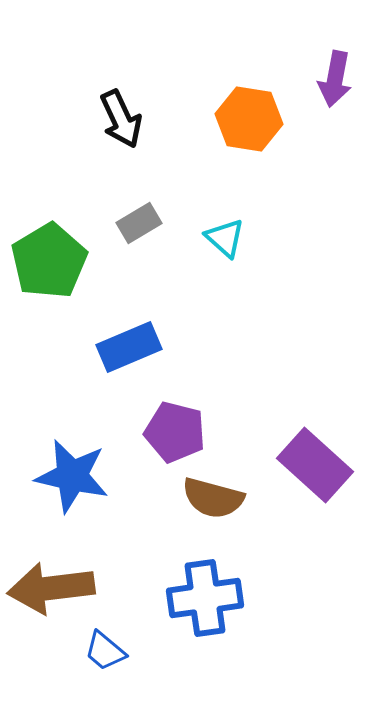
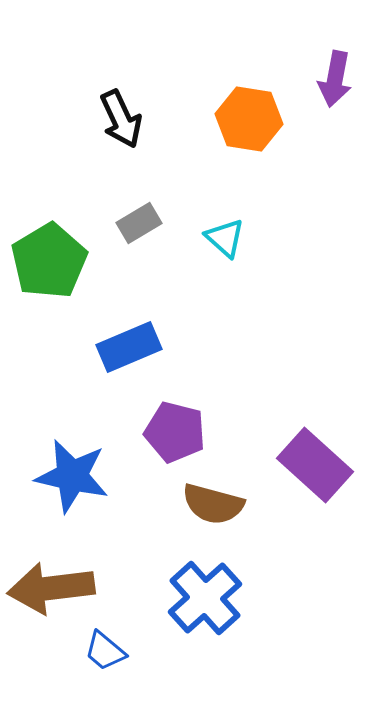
brown semicircle: moved 6 px down
blue cross: rotated 34 degrees counterclockwise
